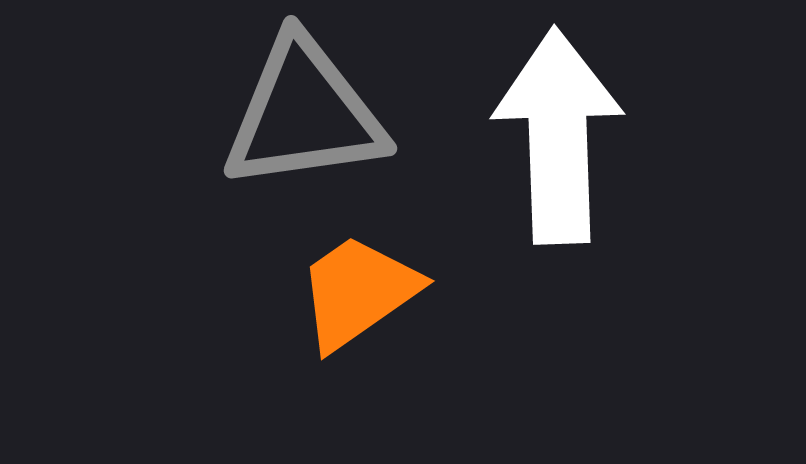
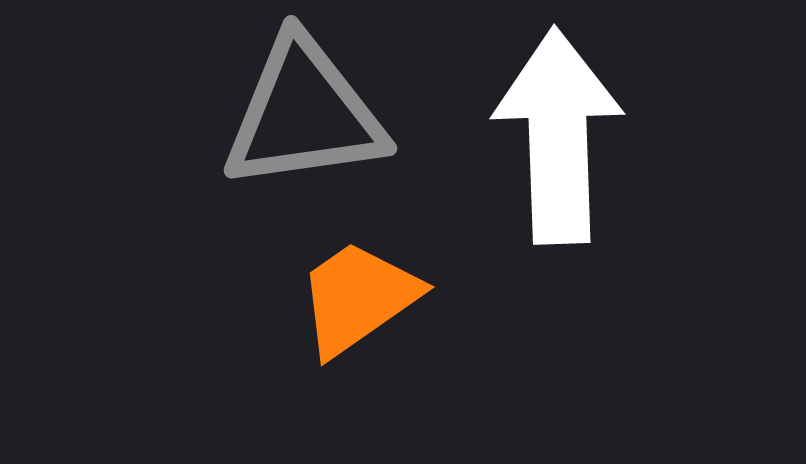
orange trapezoid: moved 6 px down
